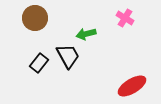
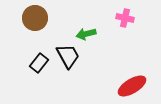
pink cross: rotated 18 degrees counterclockwise
